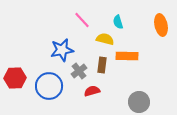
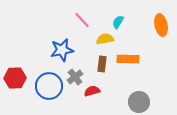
cyan semicircle: rotated 48 degrees clockwise
yellow semicircle: rotated 24 degrees counterclockwise
orange rectangle: moved 1 px right, 3 px down
brown rectangle: moved 1 px up
gray cross: moved 4 px left, 6 px down
